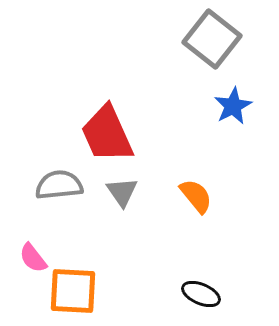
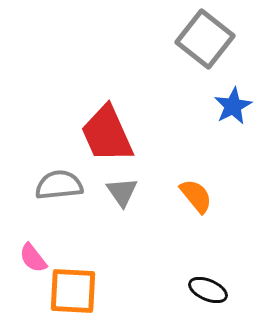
gray square: moved 7 px left
black ellipse: moved 7 px right, 4 px up
